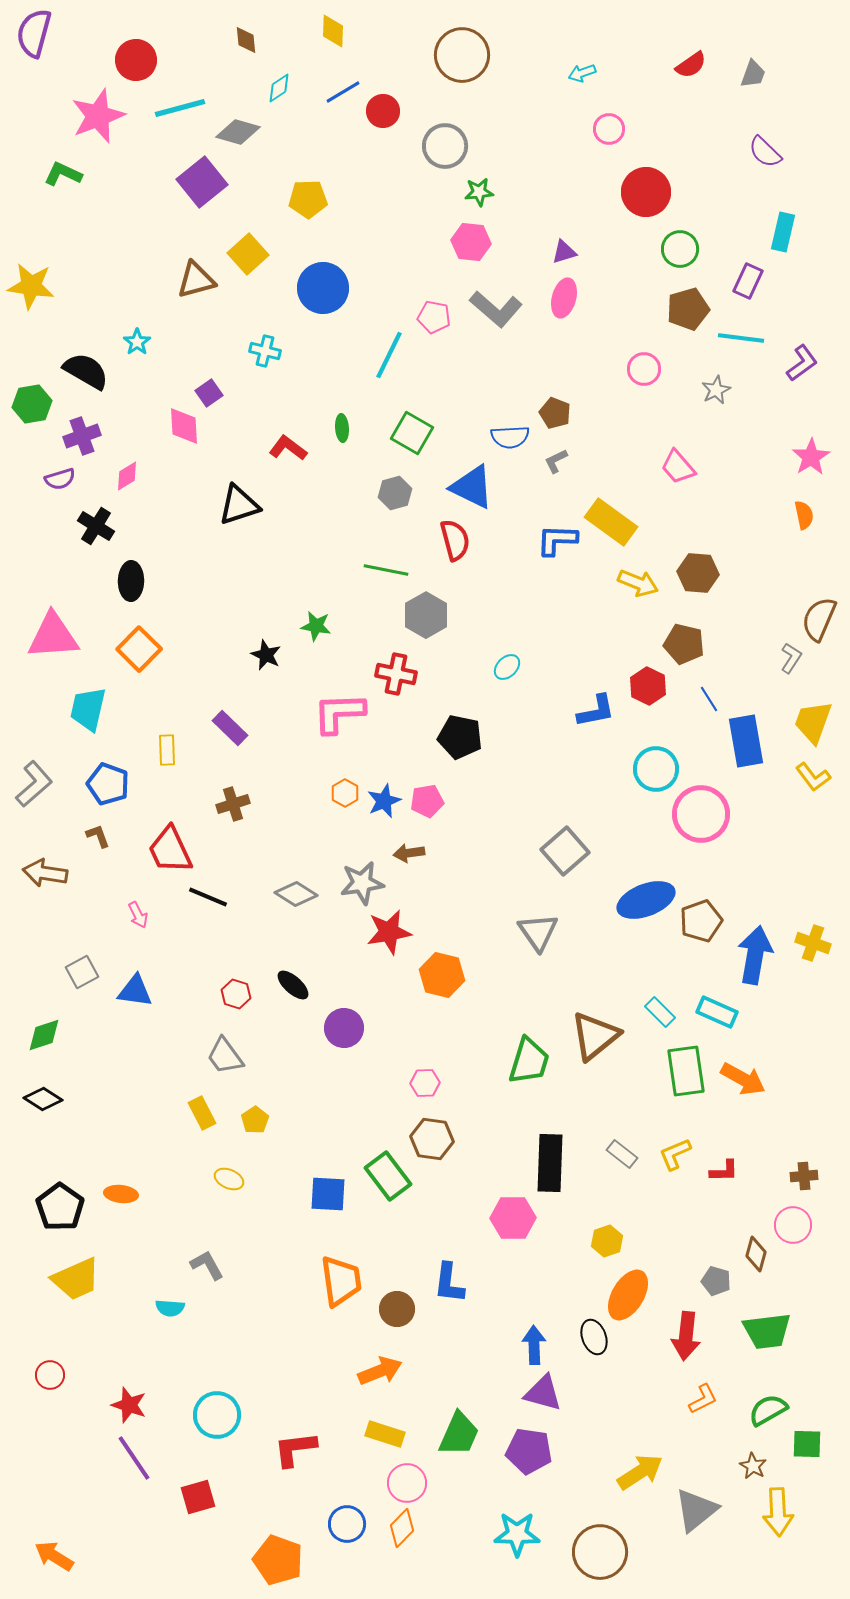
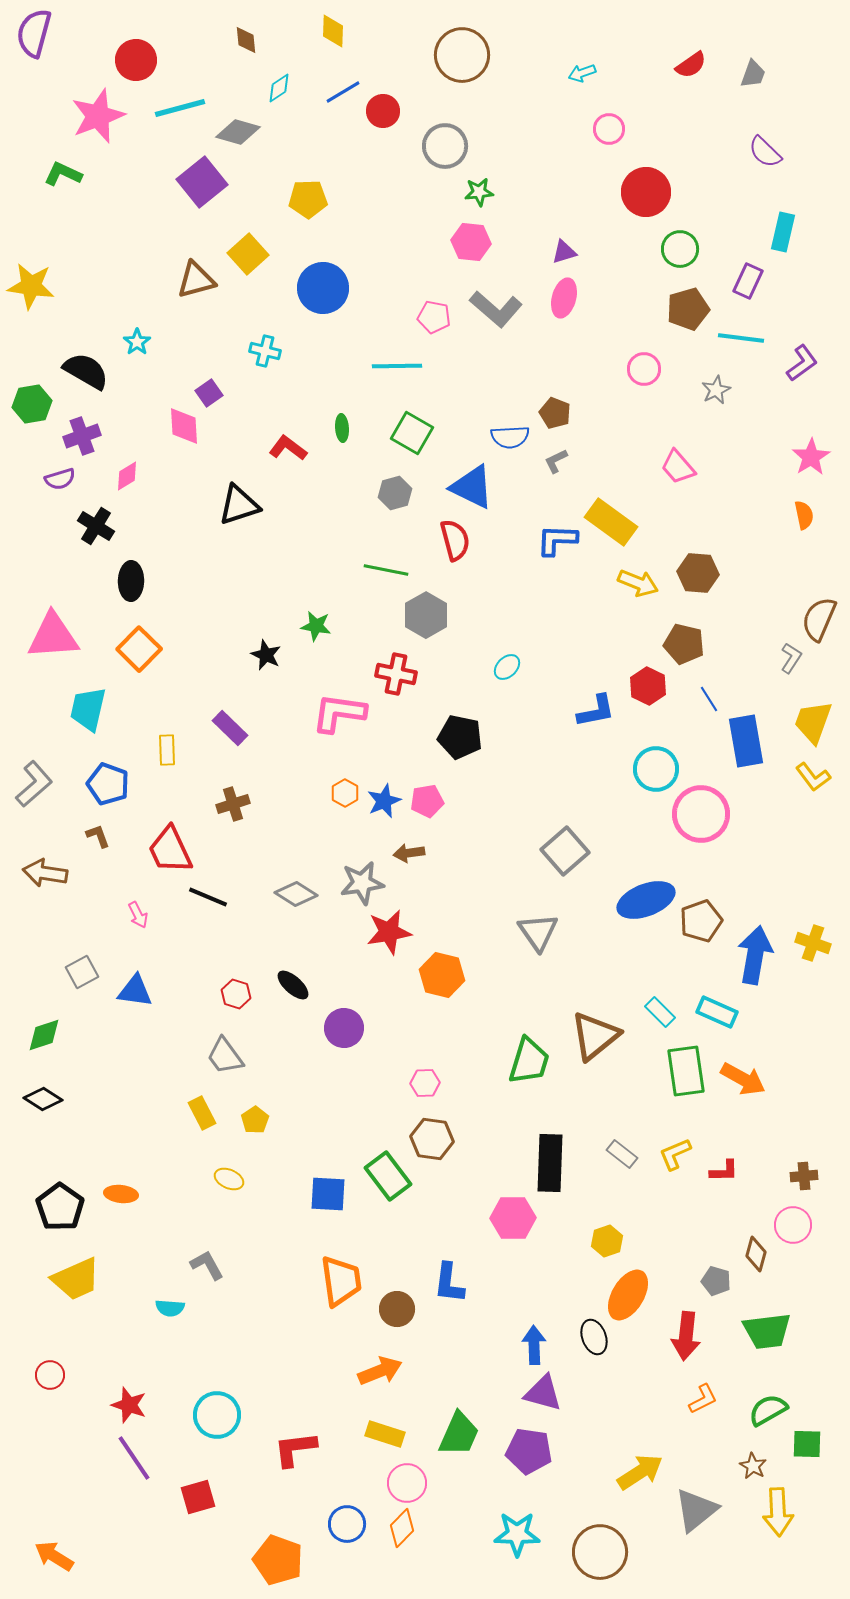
cyan line at (389, 355): moved 8 px right, 11 px down; rotated 63 degrees clockwise
pink L-shape at (339, 713): rotated 10 degrees clockwise
